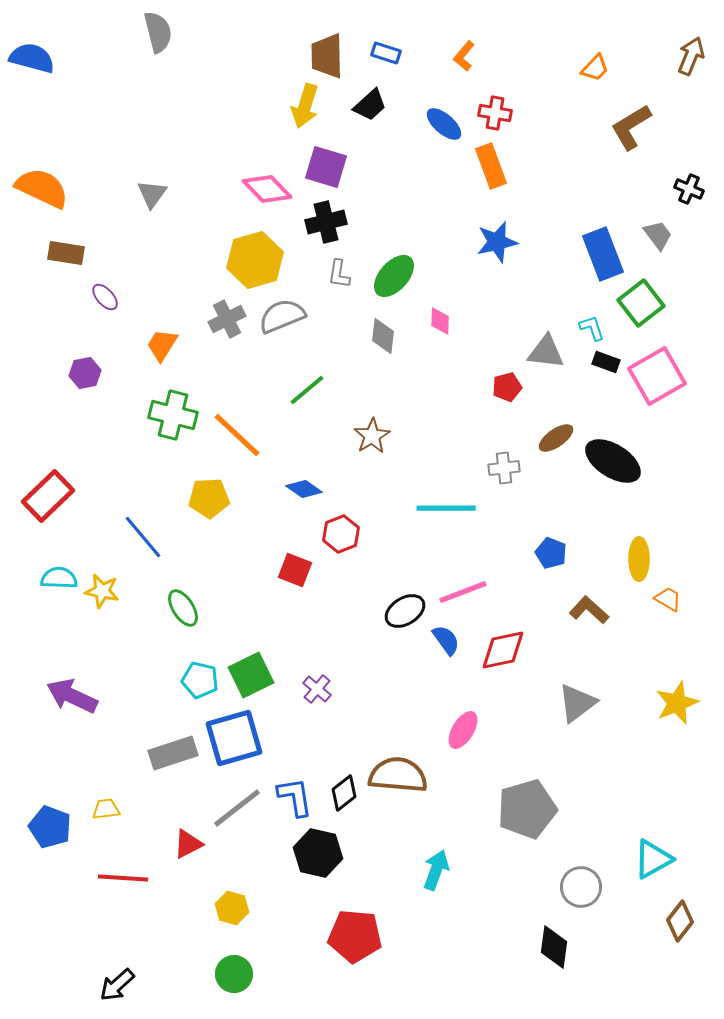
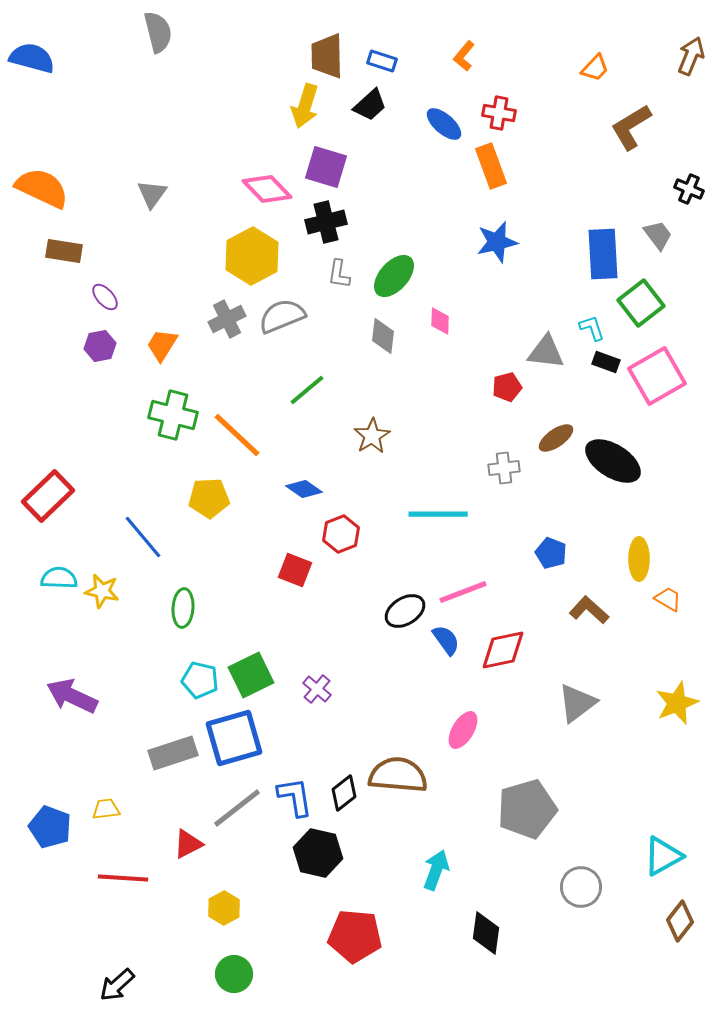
blue rectangle at (386, 53): moved 4 px left, 8 px down
red cross at (495, 113): moved 4 px right
brown rectangle at (66, 253): moved 2 px left, 2 px up
blue rectangle at (603, 254): rotated 18 degrees clockwise
yellow hexagon at (255, 260): moved 3 px left, 4 px up; rotated 12 degrees counterclockwise
purple hexagon at (85, 373): moved 15 px right, 27 px up
cyan line at (446, 508): moved 8 px left, 6 px down
green ellipse at (183, 608): rotated 36 degrees clockwise
cyan triangle at (653, 859): moved 10 px right, 3 px up
yellow hexagon at (232, 908): moved 8 px left; rotated 16 degrees clockwise
black diamond at (554, 947): moved 68 px left, 14 px up
